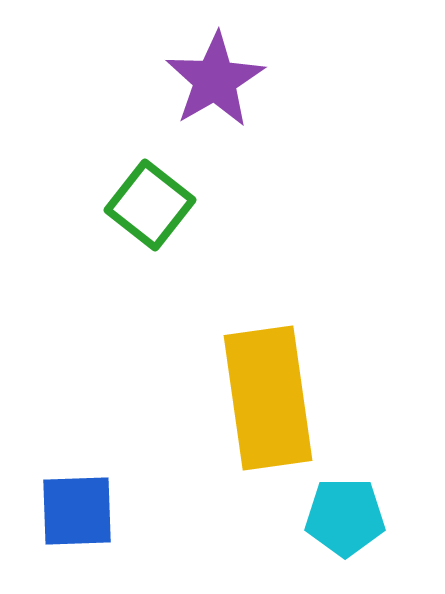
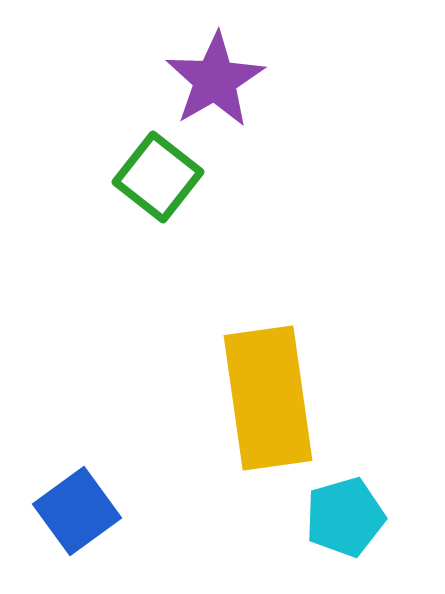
green square: moved 8 px right, 28 px up
blue square: rotated 34 degrees counterclockwise
cyan pentagon: rotated 16 degrees counterclockwise
